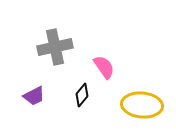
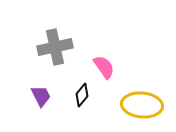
purple trapezoid: moved 7 px right; rotated 90 degrees counterclockwise
